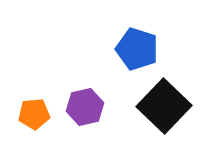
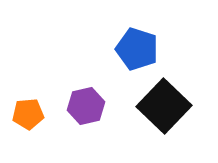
purple hexagon: moved 1 px right, 1 px up
orange pentagon: moved 6 px left
